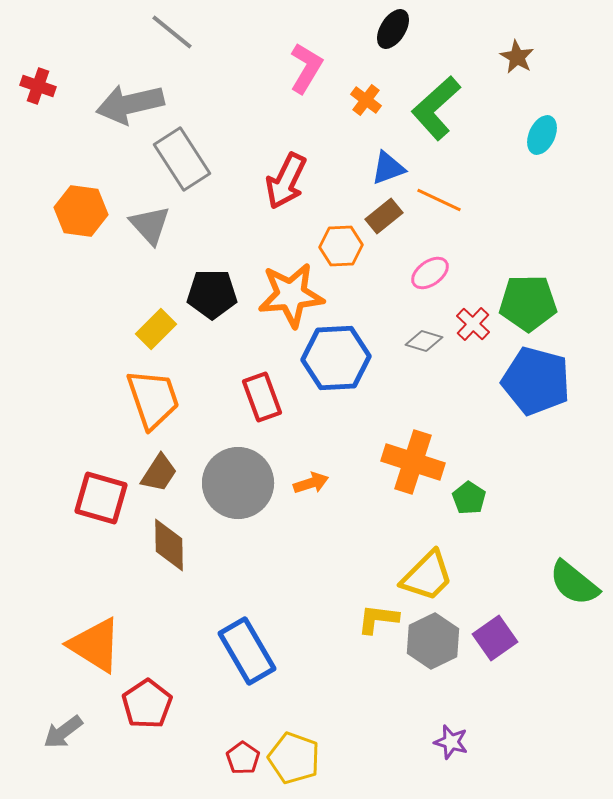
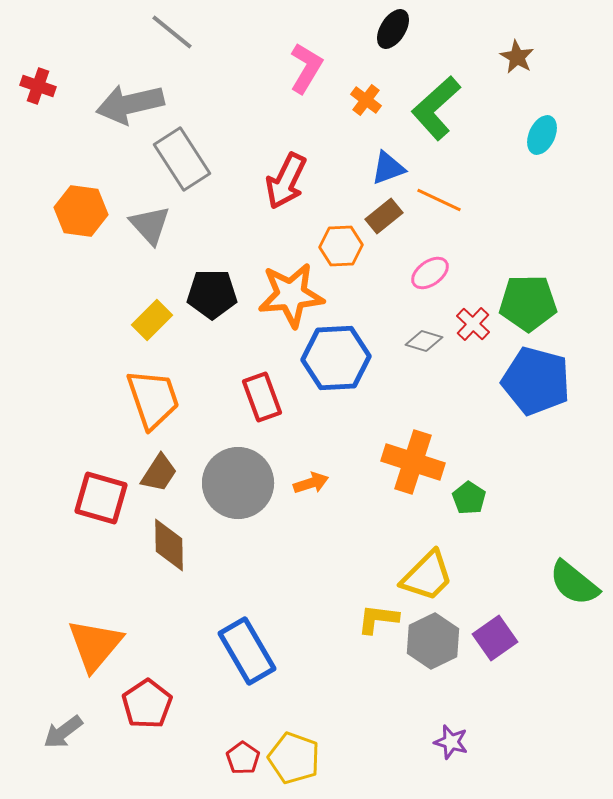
yellow rectangle at (156, 329): moved 4 px left, 9 px up
orange triangle at (95, 645): rotated 38 degrees clockwise
